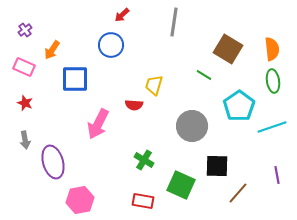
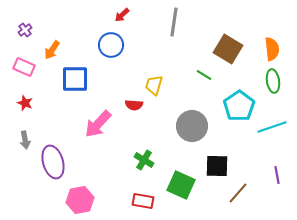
pink arrow: rotated 16 degrees clockwise
